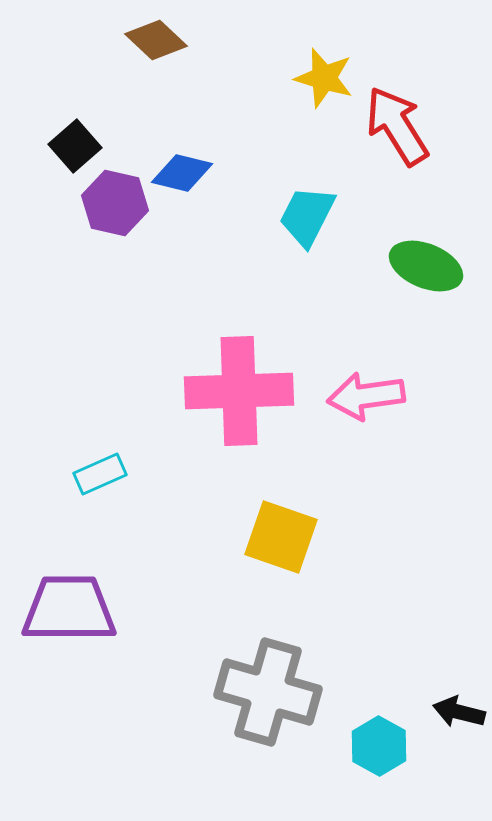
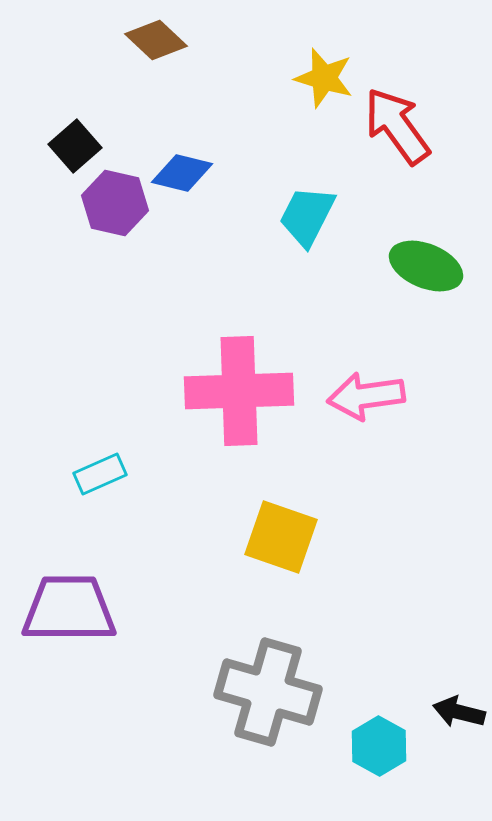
red arrow: rotated 4 degrees counterclockwise
